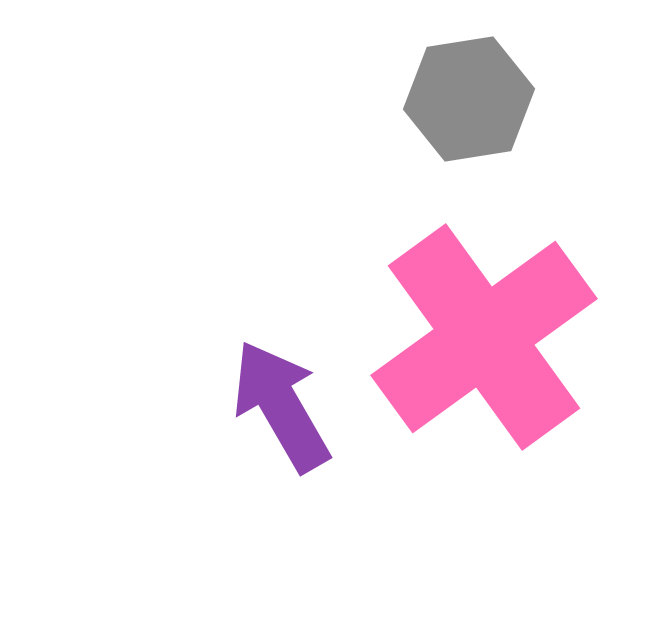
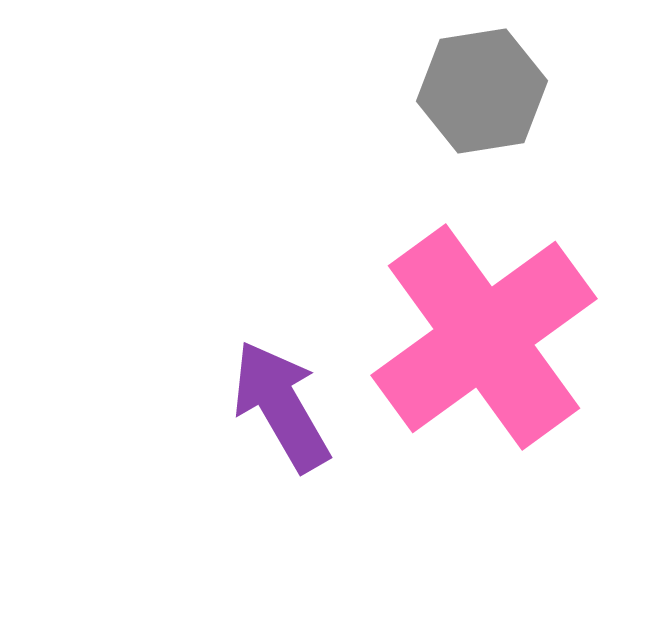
gray hexagon: moved 13 px right, 8 px up
